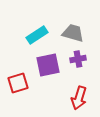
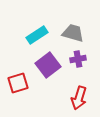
purple square: rotated 25 degrees counterclockwise
